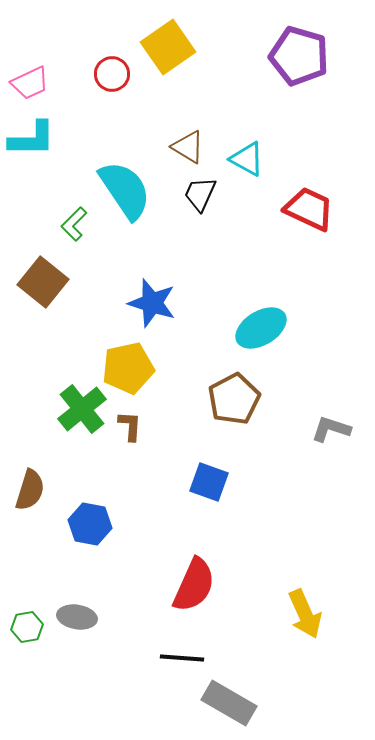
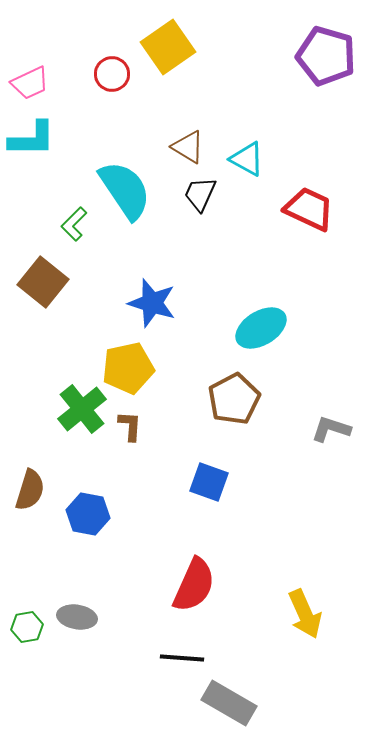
purple pentagon: moved 27 px right
blue hexagon: moved 2 px left, 10 px up
